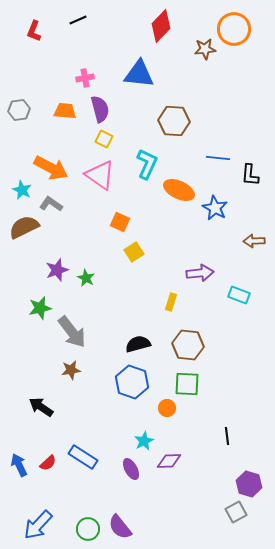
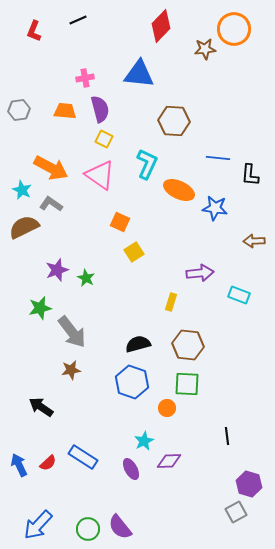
blue star at (215, 208): rotated 20 degrees counterclockwise
